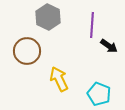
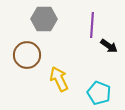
gray hexagon: moved 4 px left, 2 px down; rotated 25 degrees counterclockwise
brown circle: moved 4 px down
cyan pentagon: moved 1 px up
